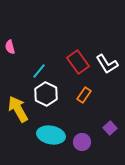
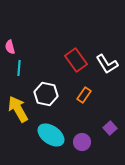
red rectangle: moved 2 px left, 2 px up
cyan line: moved 20 px left, 3 px up; rotated 35 degrees counterclockwise
white hexagon: rotated 15 degrees counterclockwise
cyan ellipse: rotated 24 degrees clockwise
